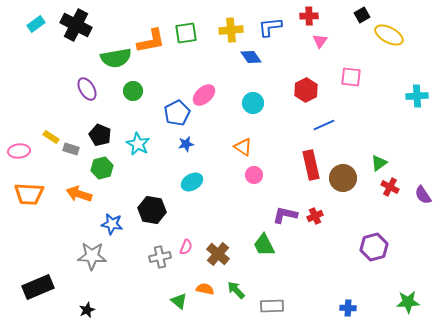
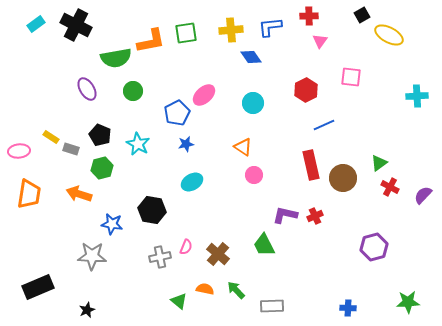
orange trapezoid at (29, 194): rotated 84 degrees counterclockwise
purple semicircle at (423, 195): rotated 78 degrees clockwise
